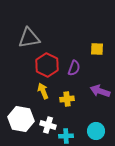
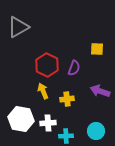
gray triangle: moved 11 px left, 11 px up; rotated 20 degrees counterclockwise
white cross: moved 2 px up; rotated 21 degrees counterclockwise
